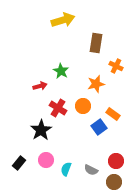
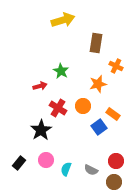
orange star: moved 2 px right
